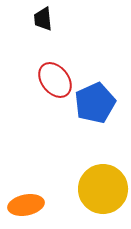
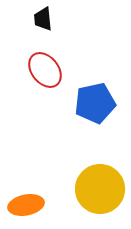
red ellipse: moved 10 px left, 10 px up
blue pentagon: rotated 12 degrees clockwise
yellow circle: moved 3 px left
